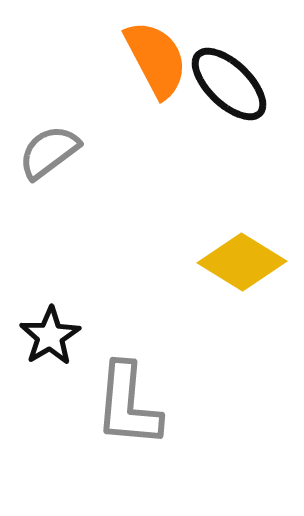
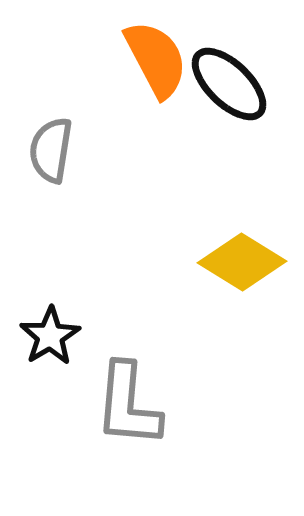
gray semicircle: moved 2 px right, 2 px up; rotated 44 degrees counterclockwise
